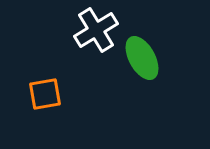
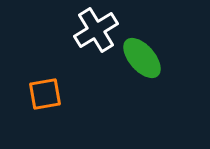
green ellipse: rotated 12 degrees counterclockwise
